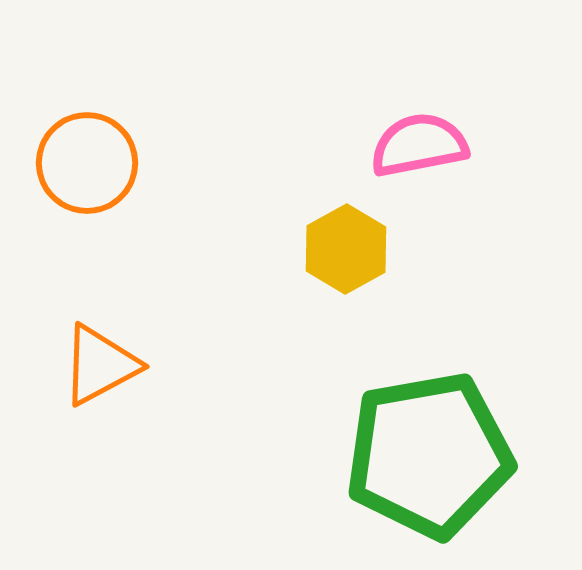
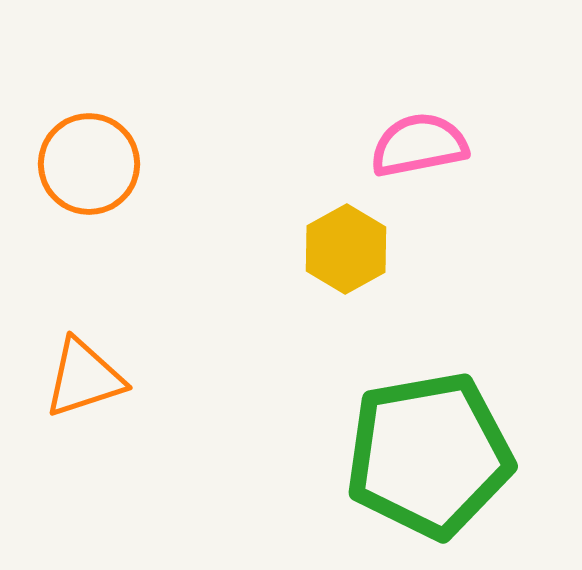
orange circle: moved 2 px right, 1 px down
orange triangle: moved 16 px left, 13 px down; rotated 10 degrees clockwise
